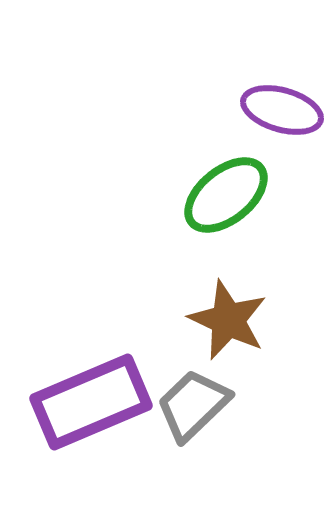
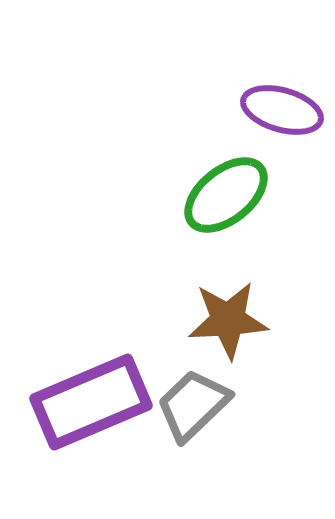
brown star: rotated 28 degrees counterclockwise
